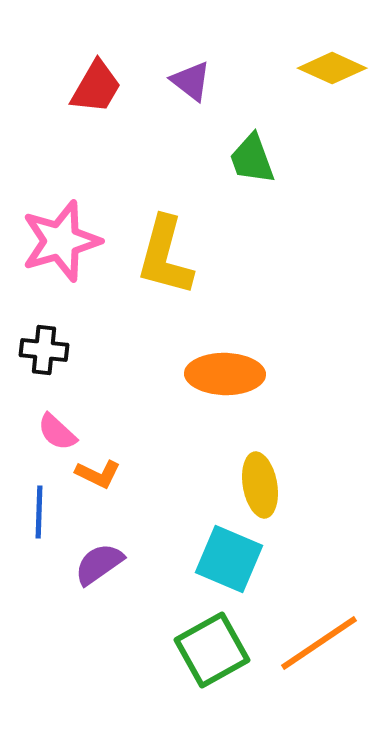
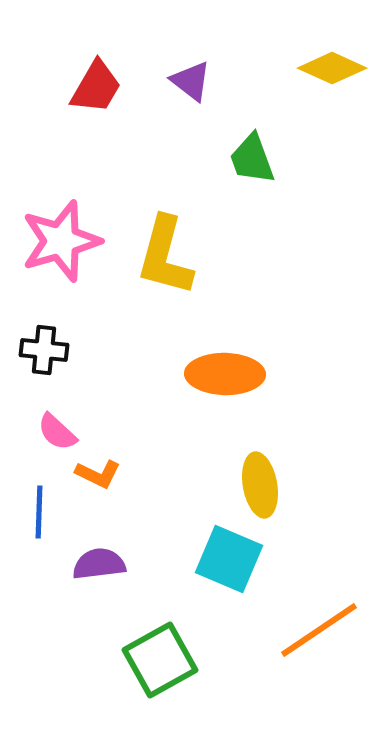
purple semicircle: rotated 28 degrees clockwise
orange line: moved 13 px up
green square: moved 52 px left, 10 px down
